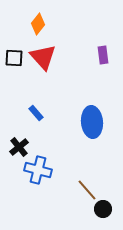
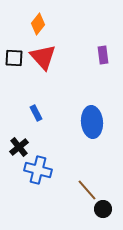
blue rectangle: rotated 14 degrees clockwise
